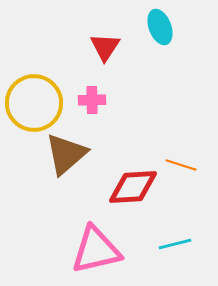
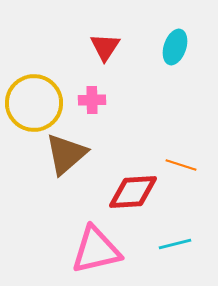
cyan ellipse: moved 15 px right, 20 px down; rotated 40 degrees clockwise
red diamond: moved 5 px down
